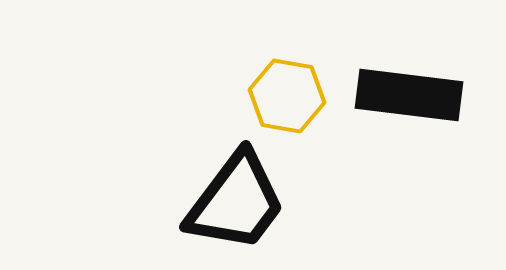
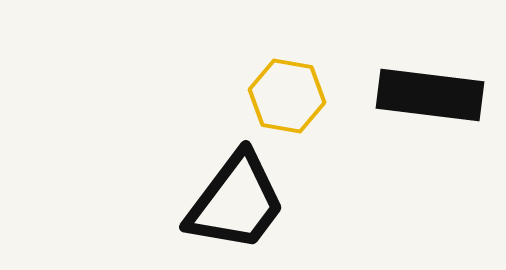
black rectangle: moved 21 px right
